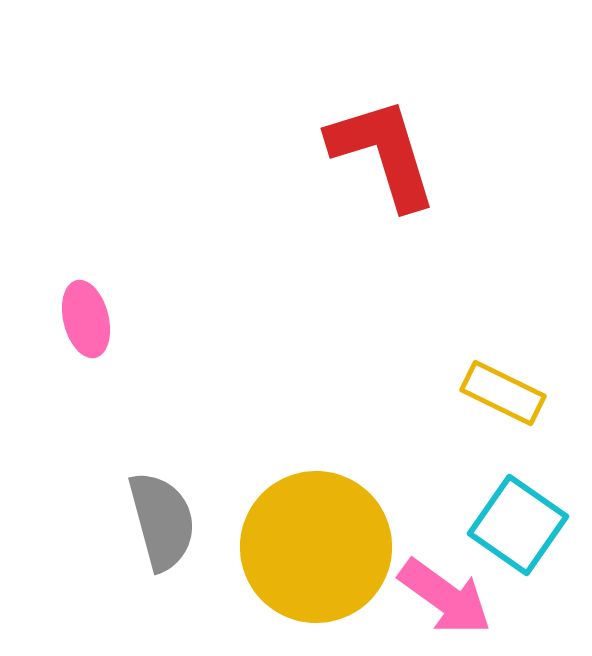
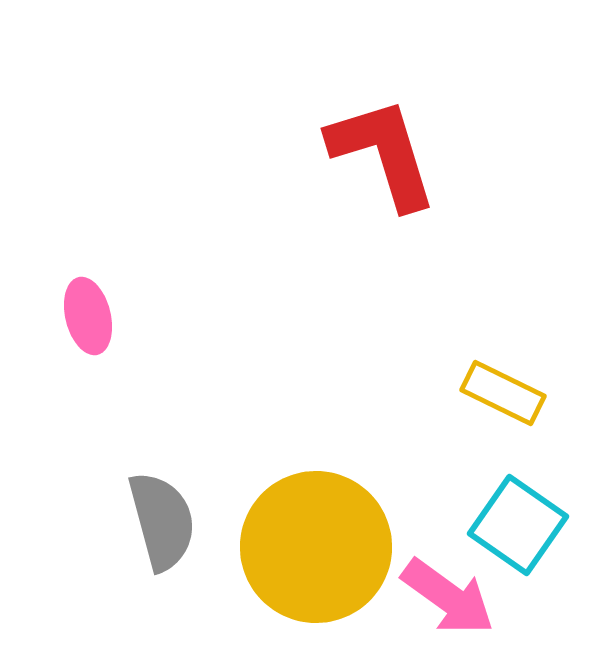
pink ellipse: moved 2 px right, 3 px up
pink arrow: moved 3 px right
